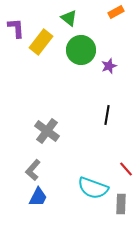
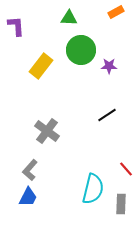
green triangle: rotated 36 degrees counterclockwise
purple L-shape: moved 2 px up
yellow rectangle: moved 24 px down
purple star: rotated 21 degrees clockwise
black line: rotated 48 degrees clockwise
gray L-shape: moved 3 px left
cyan semicircle: moved 1 px down; rotated 96 degrees counterclockwise
blue trapezoid: moved 10 px left
